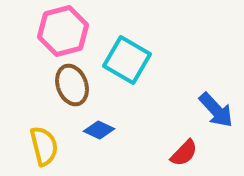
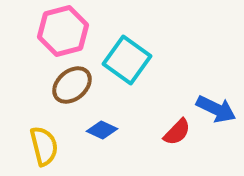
cyan square: rotated 6 degrees clockwise
brown ellipse: rotated 69 degrees clockwise
blue arrow: moved 1 px up; rotated 21 degrees counterclockwise
blue diamond: moved 3 px right
red semicircle: moved 7 px left, 21 px up
